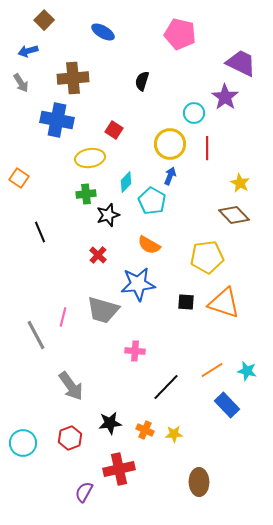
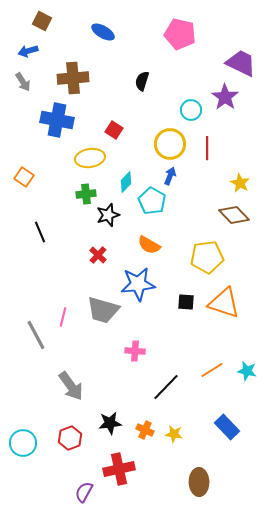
brown square at (44, 20): moved 2 px left, 1 px down; rotated 18 degrees counterclockwise
gray arrow at (21, 83): moved 2 px right, 1 px up
cyan circle at (194, 113): moved 3 px left, 3 px up
orange square at (19, 178): moved 5 px right, 1 px up
blue rectangle at (227, 405): moved 22 px down
yellow star at (174, 434): rotated 12 degrees clockwise
